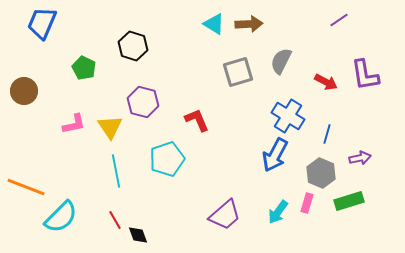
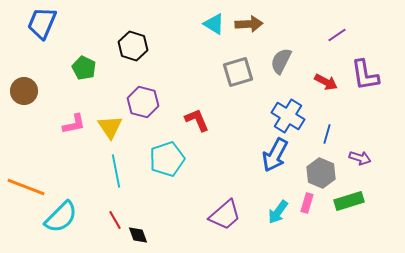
purple line: moved 2 px left, 15 px down
purple arrow: rotated 30 degrees clockwise
